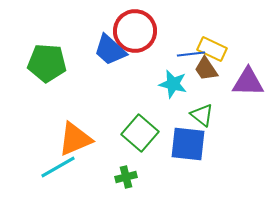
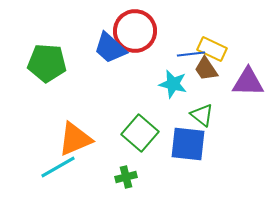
blue trapezoid: moved 2 px up
